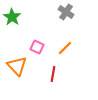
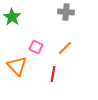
gray cross: rotated 28 degrees counterclockwise
pink square: moved 1 px left
